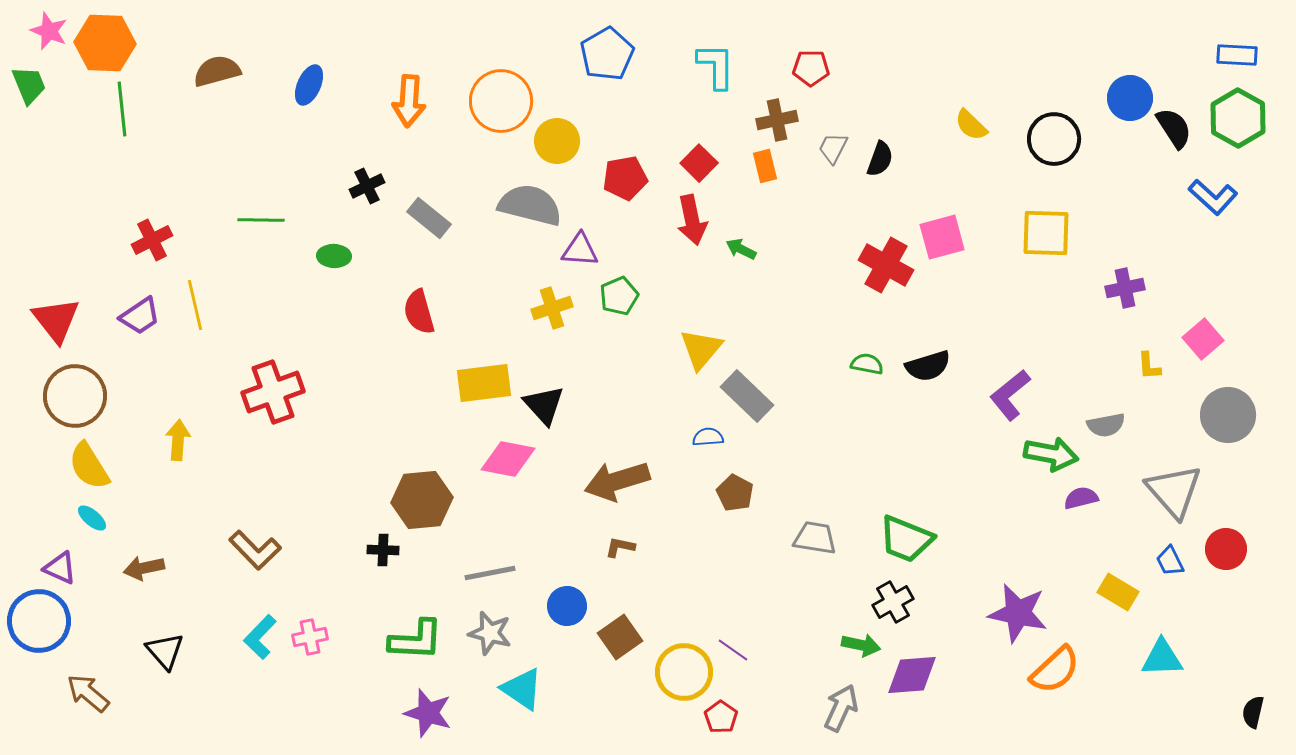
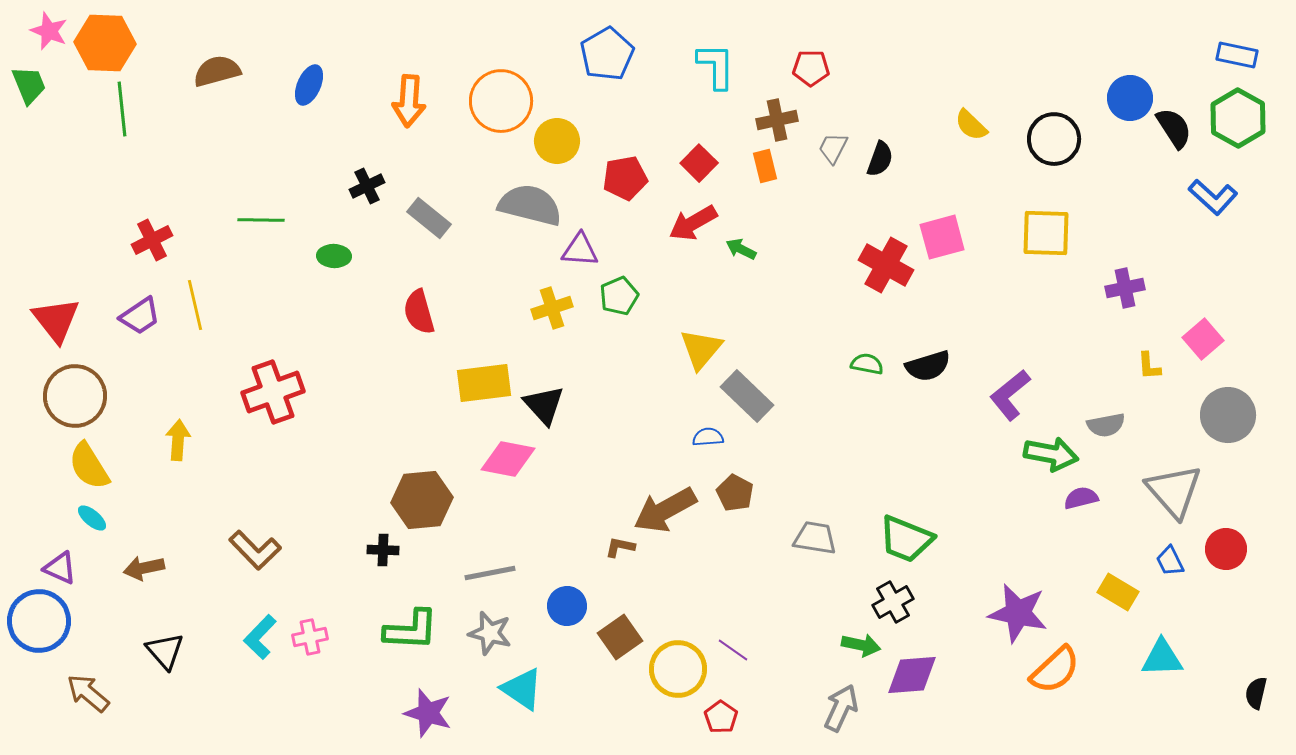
blue rectangle at (1237, 55): rotated 9 degrees clockwise
red arrow at (692, 220): moved 1 px right, 3 px down; rotated 72 degrees clockwise
brown arrow at (617, 481): moved 48 px right, 29 px down; rotated 12 degrees counterclockwise
green L-shape at (416, 640): moved 5 px left, 10 px up
yellow circle at (684, 672): moved 6 px left, 3 px up
black semicircle at (1253, 712): moved 3 px right, 19 px up
